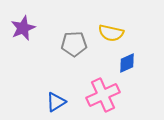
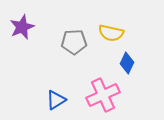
purple star: moved 1 px left, 1 px up
gray pentagon: moved 2 px up
blue diamond: rotated 40 degrees counterclockwise
blue triangle: moved 2 px up
